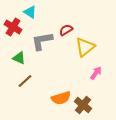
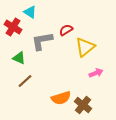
pink arrow: rotated 32 degrees clockwise
